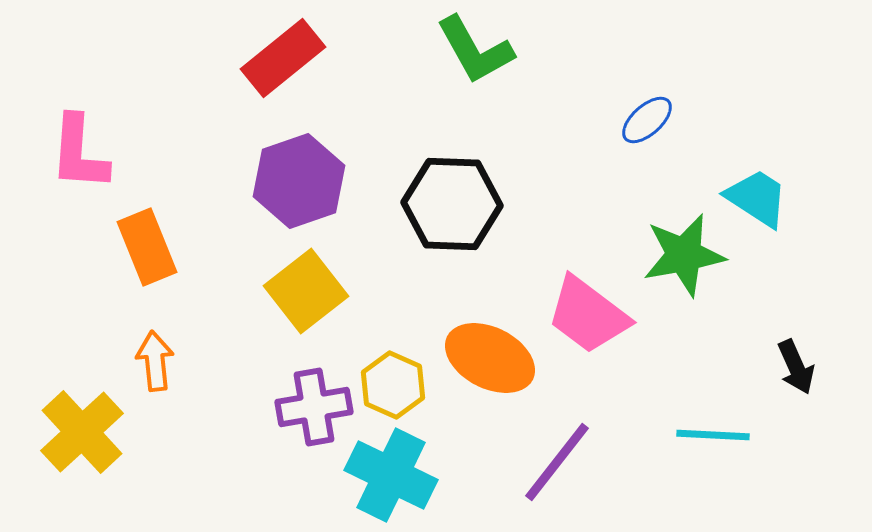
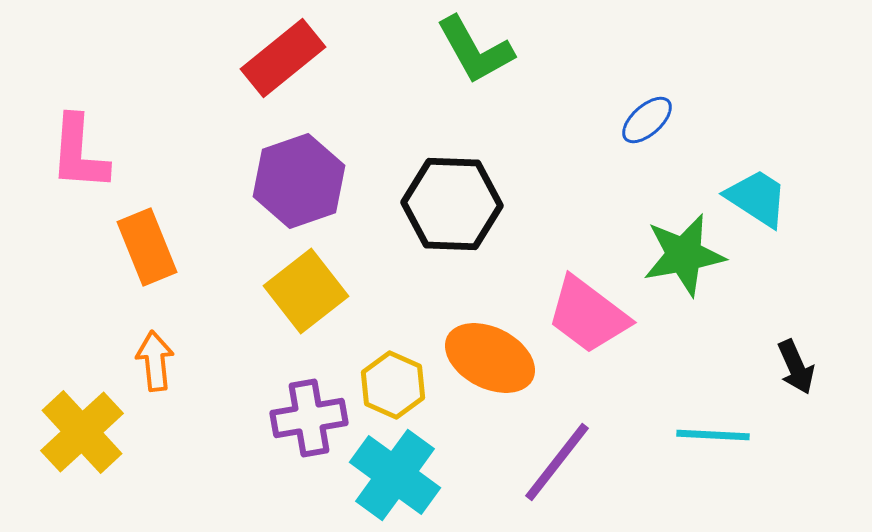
purple cross: moved 5 px left, 11 px down
cyan cross: moved 4 px right; rotated 10 degrees clockwise
